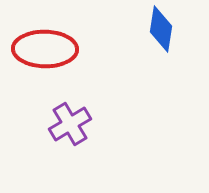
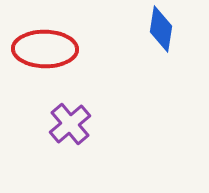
purple cross: rotated 9 degrees counterclockwise
